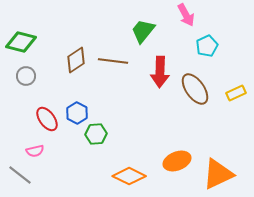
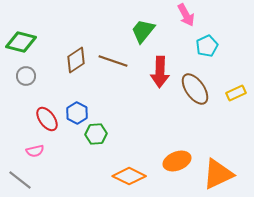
brown line: rotated 12 degrees clockwise
gray line: moved 5 px down
